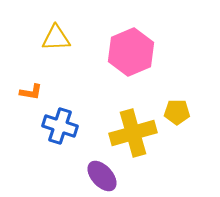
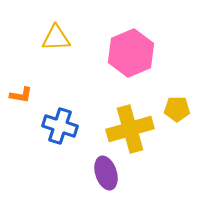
pink hexagon: moved 1 px down
orange L-shape: moved 10 px left, 3 px down
yellow pentagon: moved 3 px up
yellow cross: moved 3 px left, 4 px up
purple ellipse: moved 4 px right, 3 px up; rotated 24 degrees clockwise
